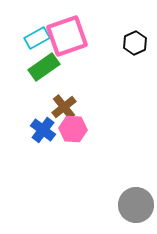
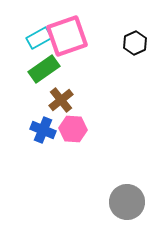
cyan rectangle: moved 2 px right
green rectangle: moved 2 px down
brown cross: moved 3 px left, 7 px up
blue cross: rotated 15 degrees counterclockwise
gray circle: moved 9 px left, 3 px up
